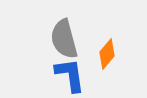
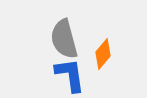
orange diamond: moved 4 px left
